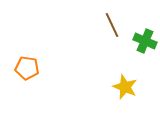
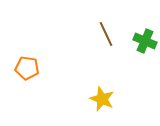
brown line: moved 6 px left, 9 px down
yellow star: moved 23 px left, 12 px down
